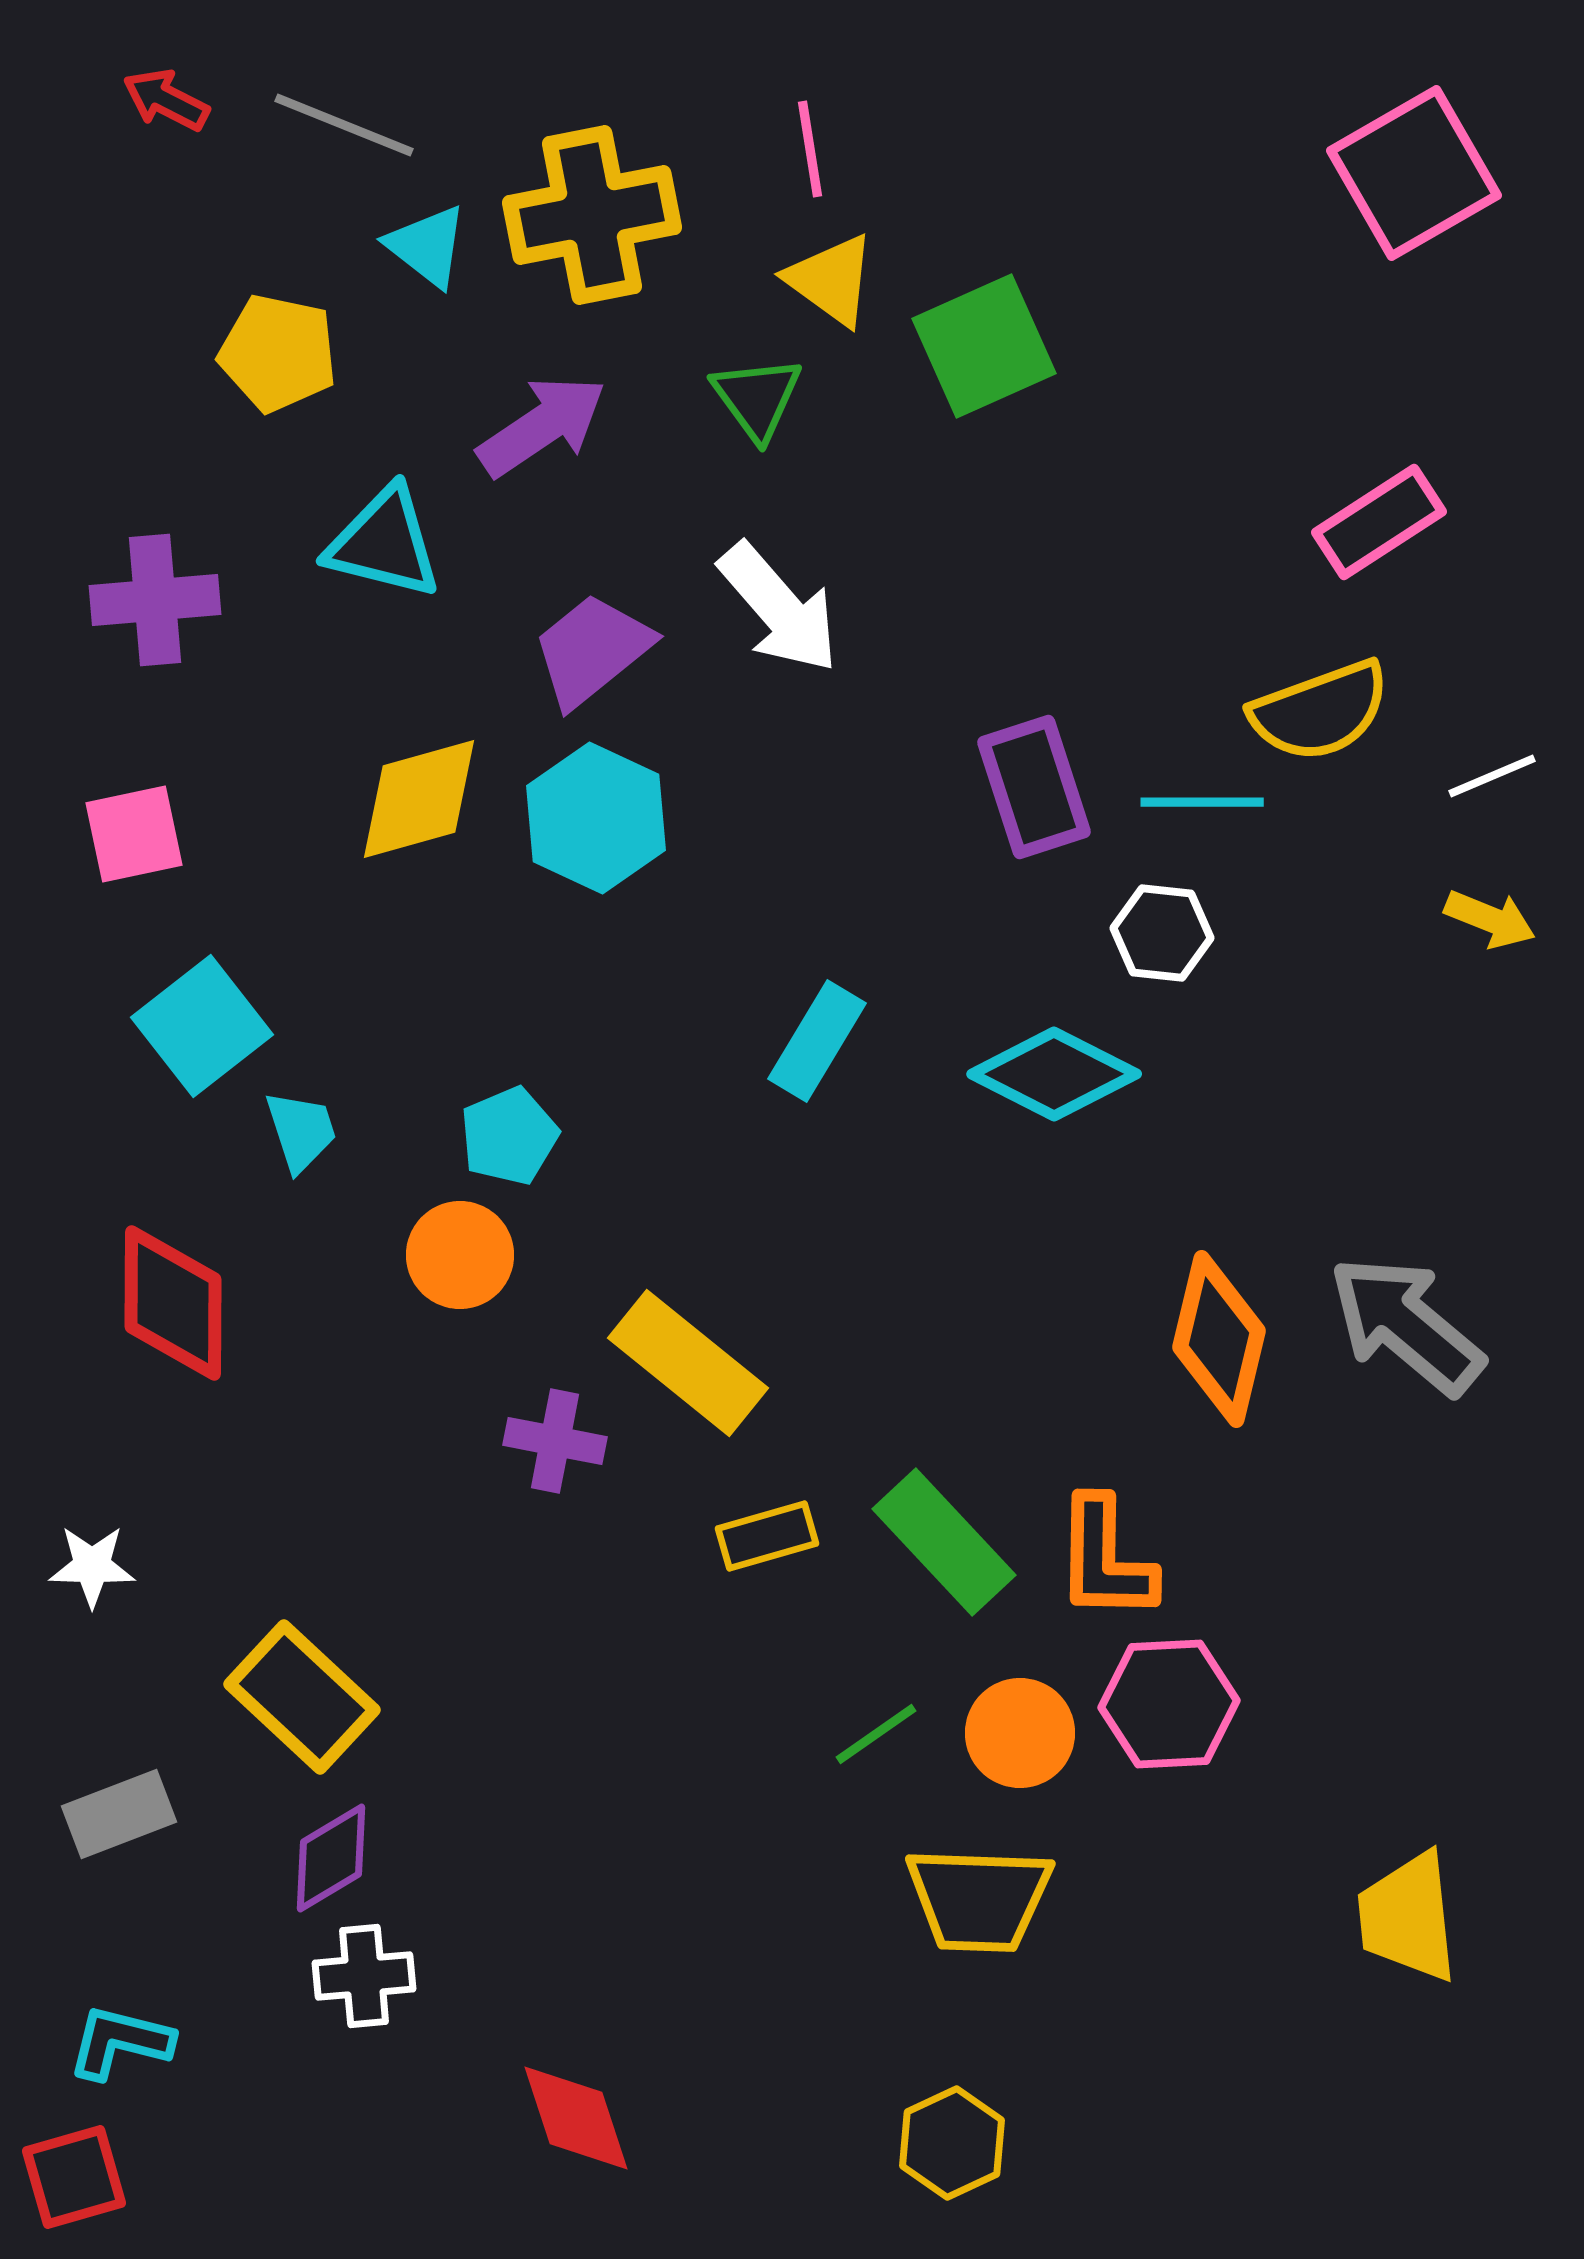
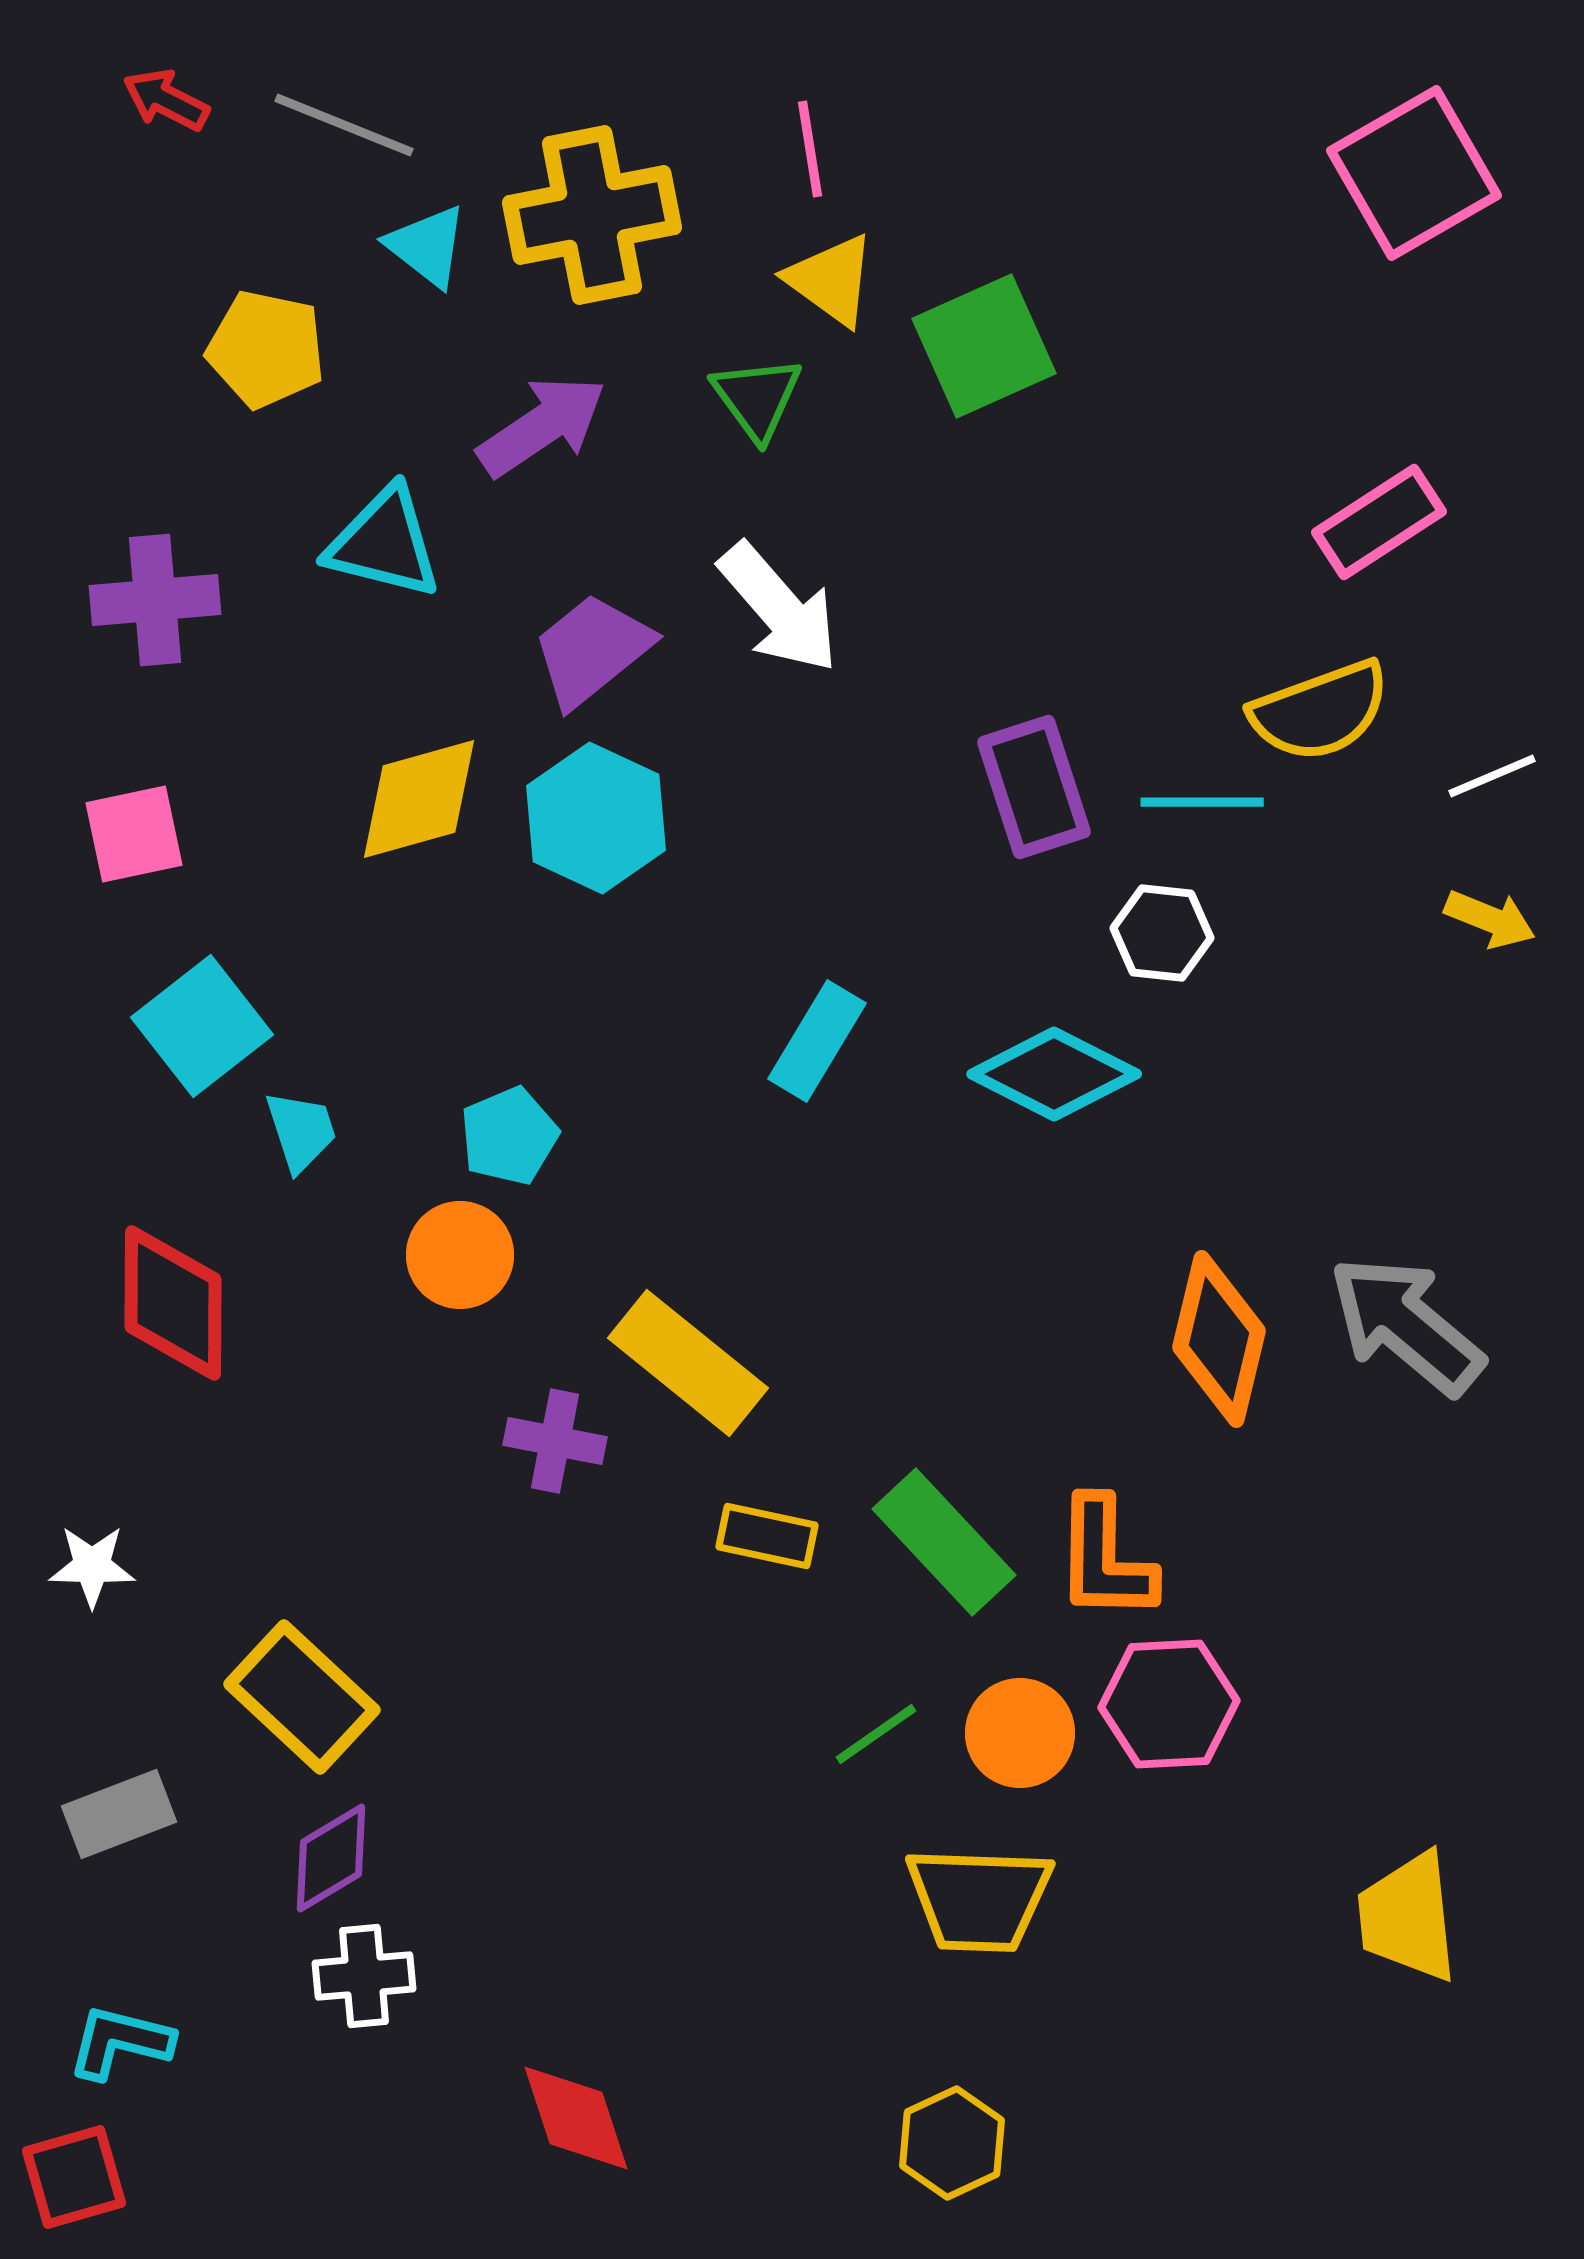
yellow pentagon at (278, 353): moved 12 px left, 4 px up
yellow rectangle at (767, 1536): rotated 28 degrees clockwise
